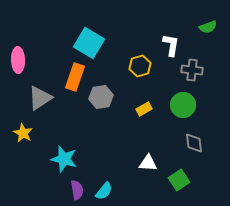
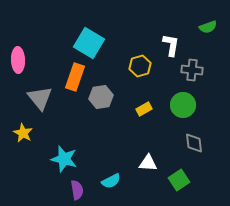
gray triangle: rotated 36 degrees counterclockwise
cyan semicircle: moved 7 px right, 10 px up; rotated 24 degrees clockwise
